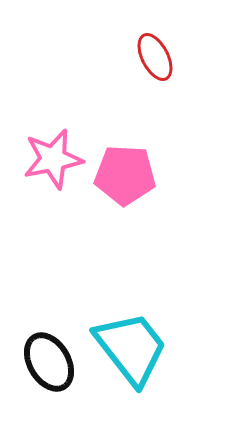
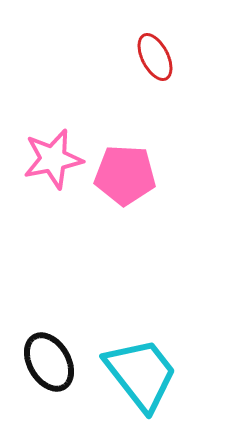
cyan trapezoid: moved 10 px right, 26 px down
